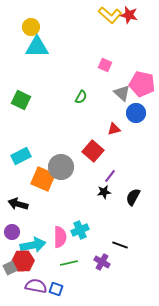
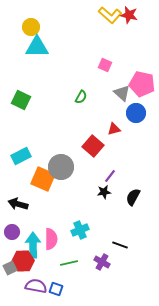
red square: moved 5 px up
pink semicircle: moved 9 px left, 2 px down
cyan arrow: rotated 80 degrees counterclockwise
